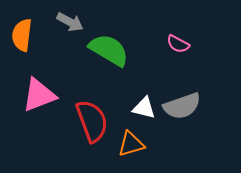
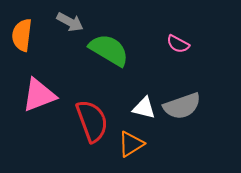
orange triangle: rotated 16 degrees counterclockwise
